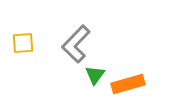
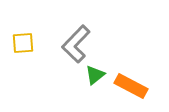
green triangle: rotated 15 degrees clockwise
orange rectangle: moved 3 px right, 2 px down; rotated 44 degrees clockwise
